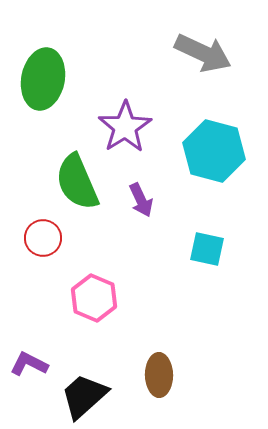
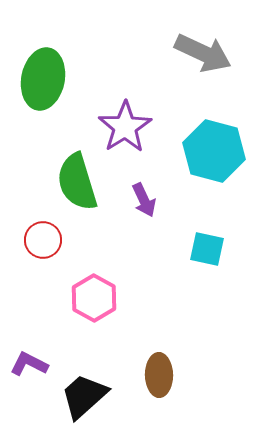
green semicircle: rotated 6 degrees clockwise
purple arrow: moved 3 px right
red circle: moved 2 px down
pink hexagon: rotated 6 degrees clockwise
